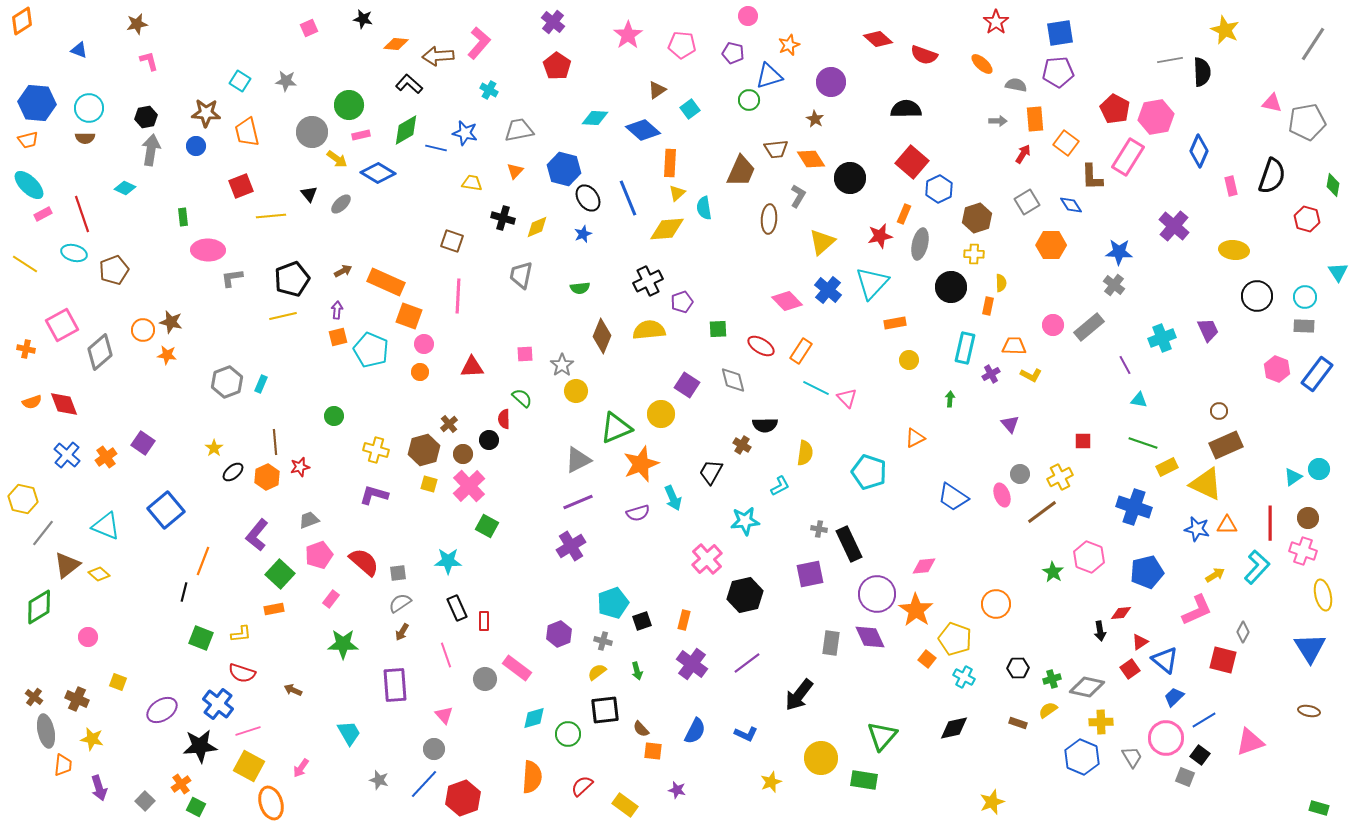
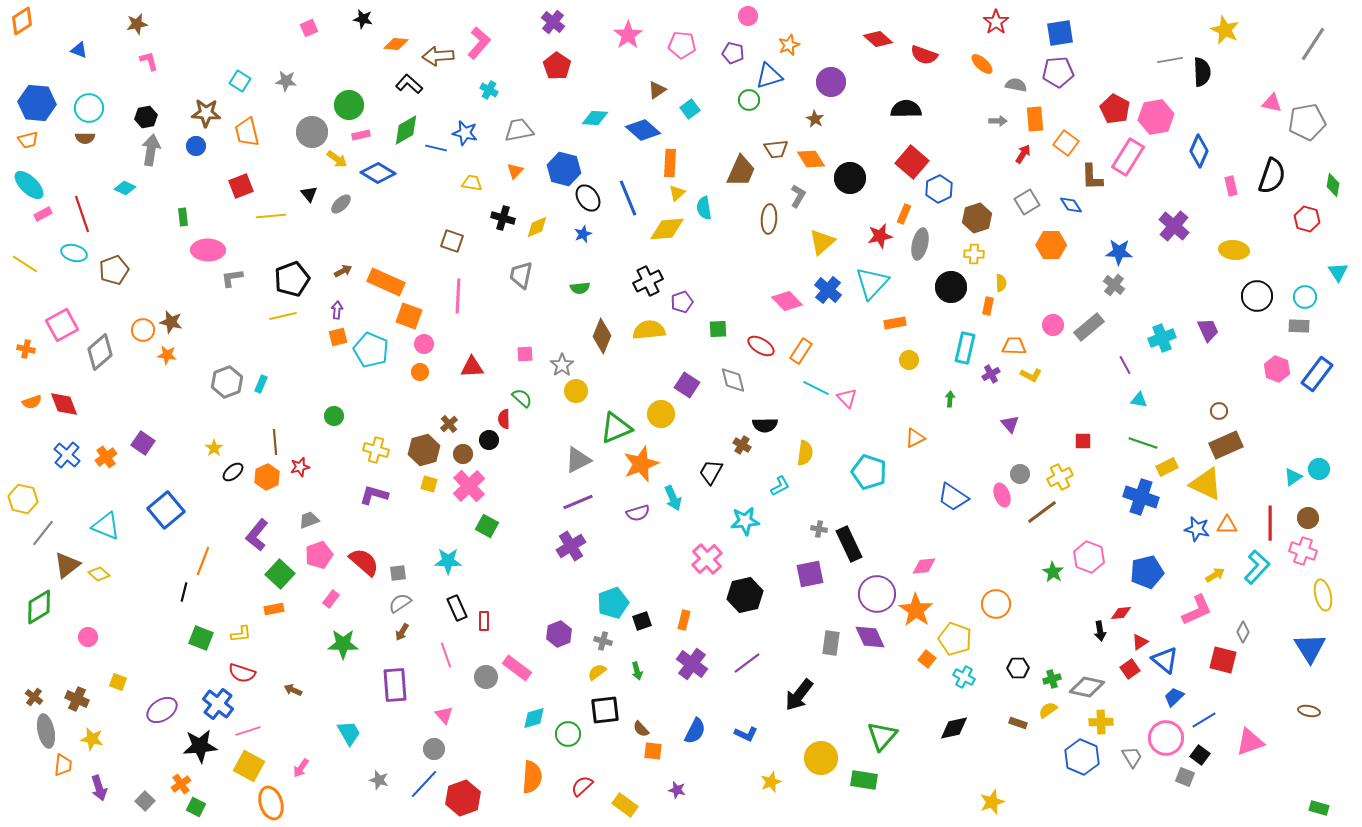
gray rectangle at (1304, 326): moved 5 px left
blue cross at (1134, 507): moved 7 px right, 10 px up
gray circle at (485, 679): moved 1 px right, 2 px up
